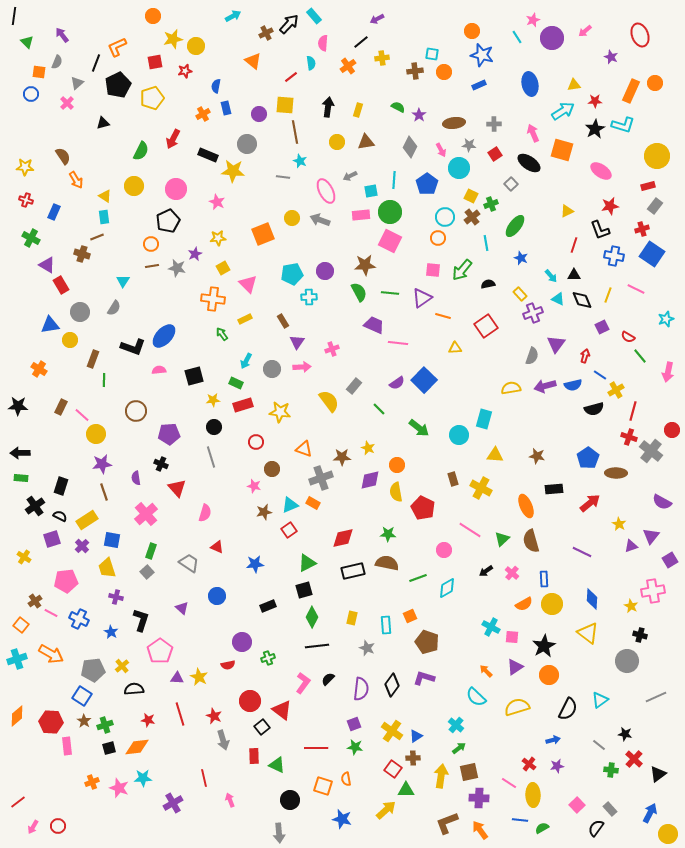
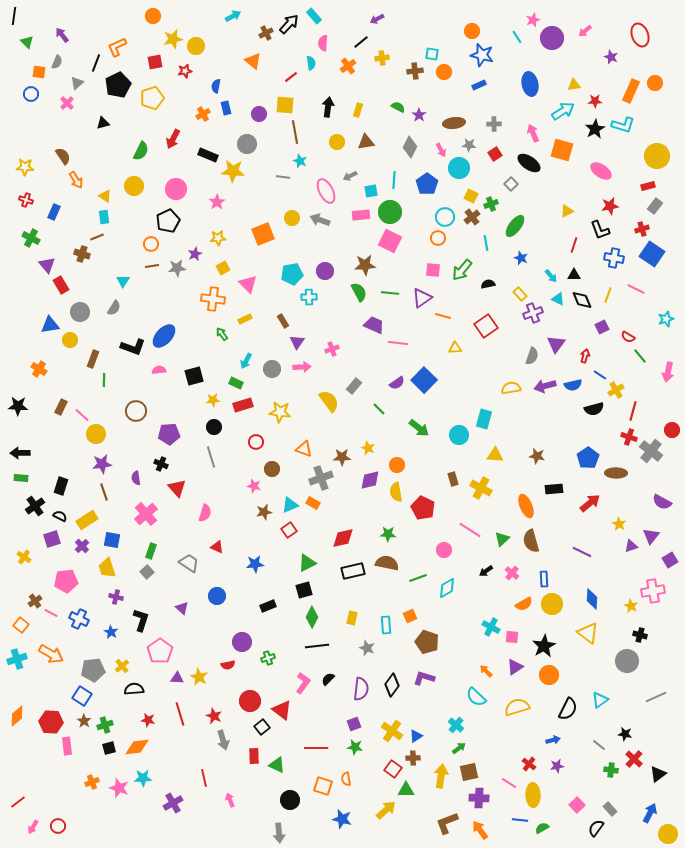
pink star at (217, 202): rotated 14 degrees clockwise
blue cross at (614, 256): moved 2 px down
purple triangle at (47, 265): rotated 18 degrees clockwise
gray star at (177, 268): rotated 18 degrees counterclockwise
